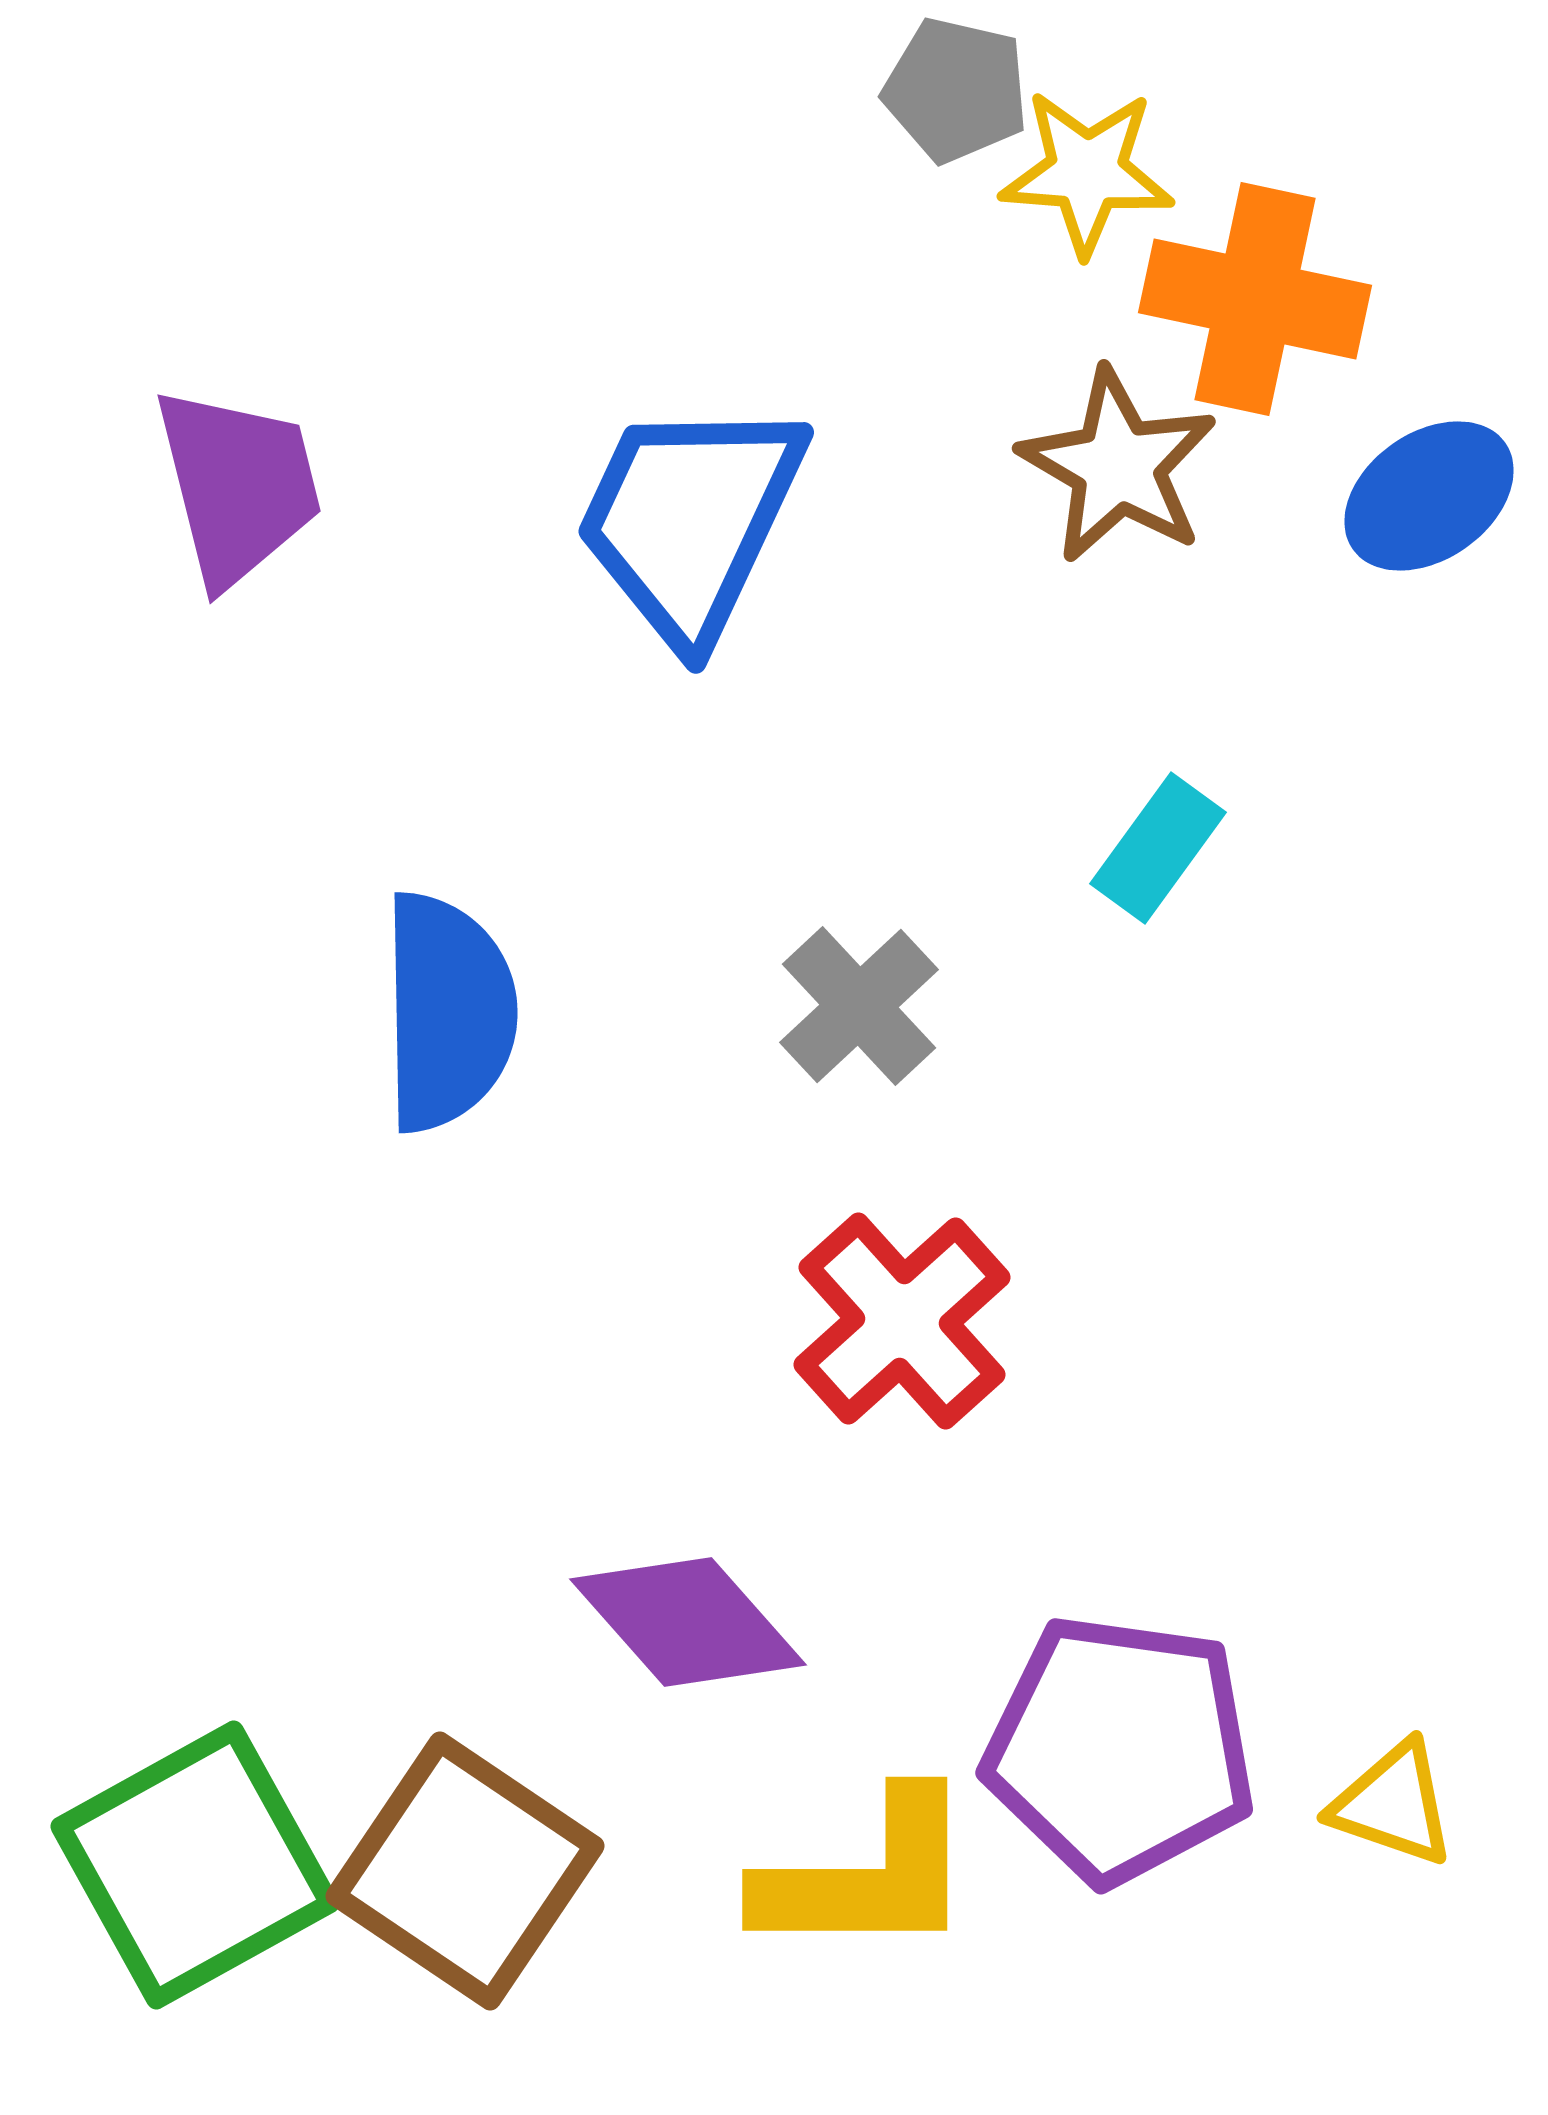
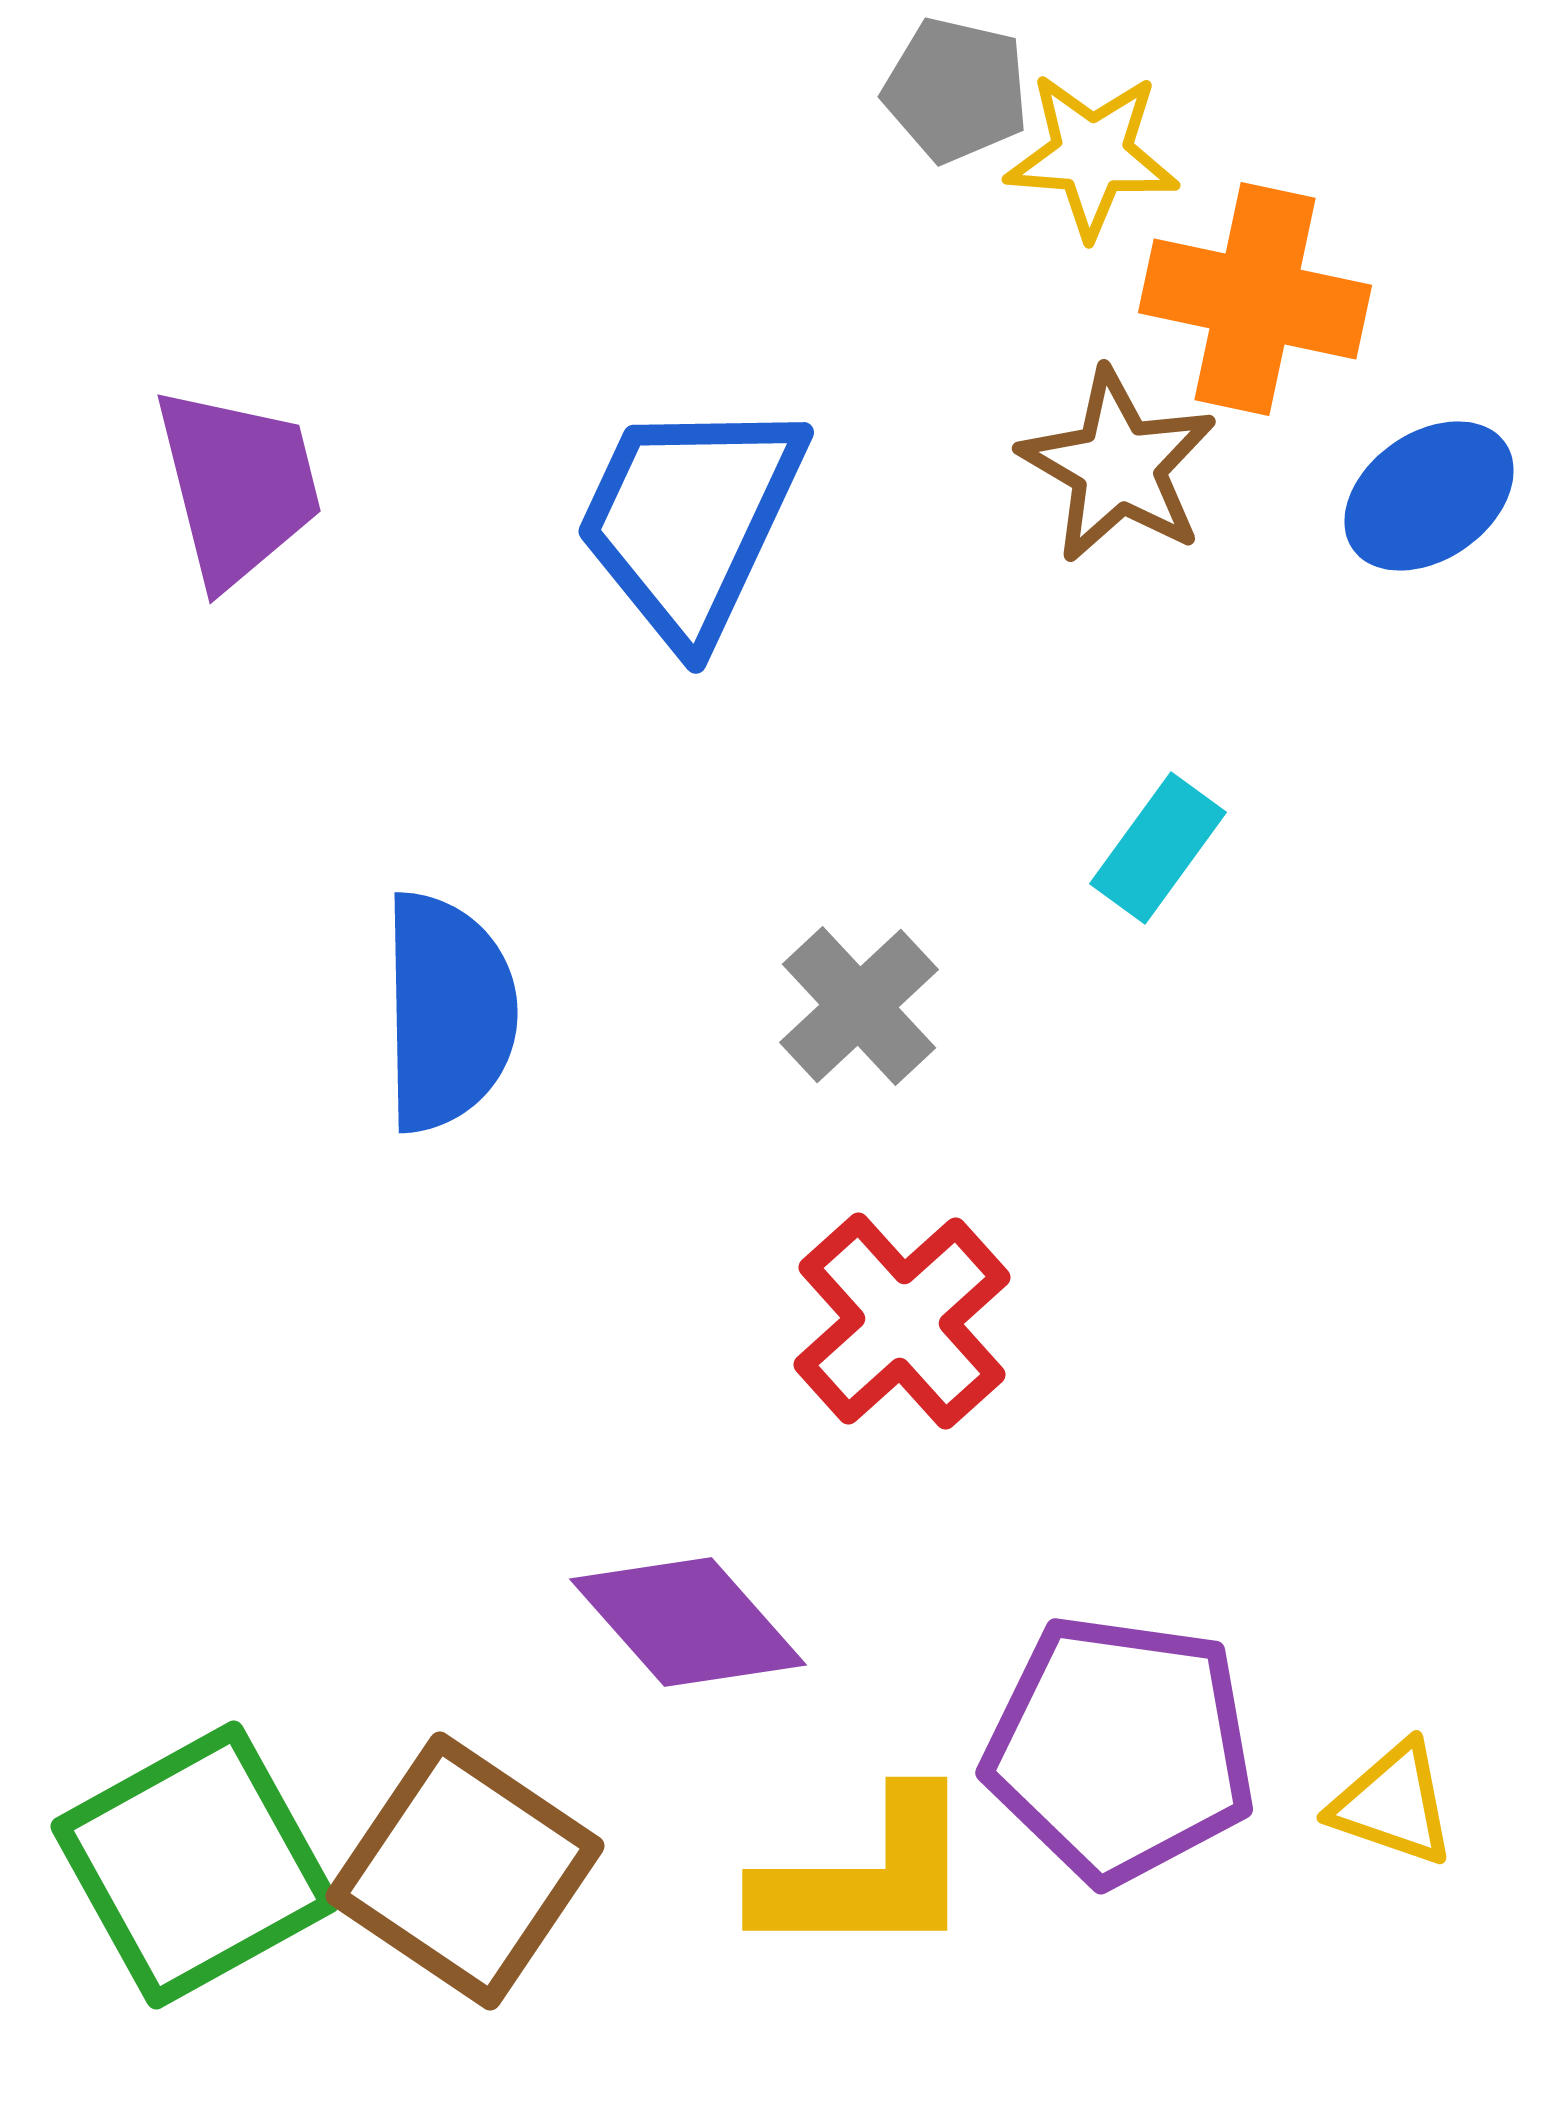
yellow star: moved 5 px right, 17 px up
